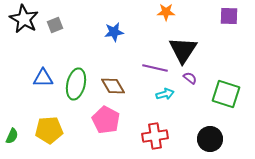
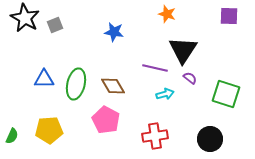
orange star: moved 1 px right, 2 px down; rotated 18 degrees clockwise
black star: moved 1 px right, 1 px up
blue star: rotated 18 degrees clockwise
blue triangle: moved 1 px right, 1 px down
